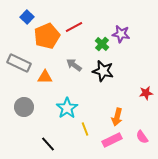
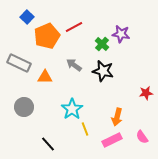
cyan star: moved 5 px right, 1 px down
